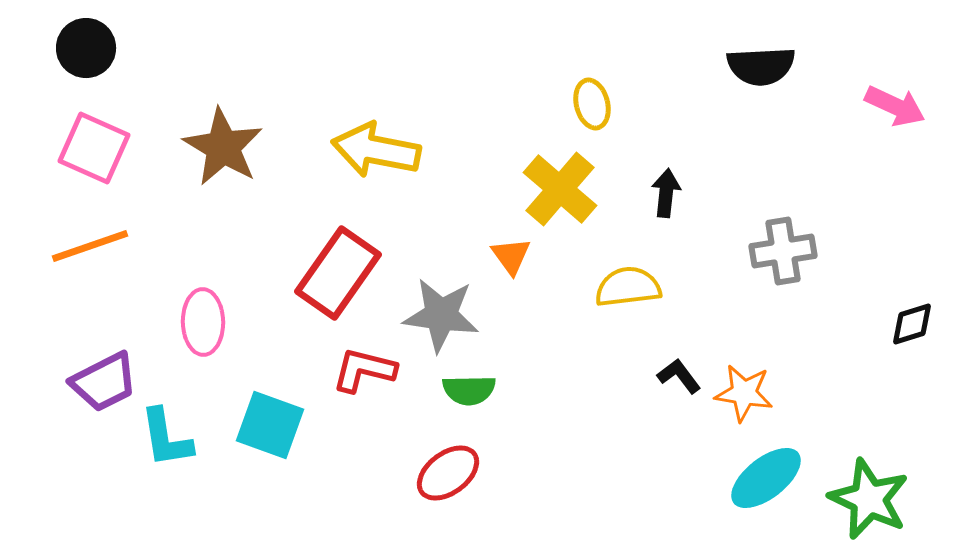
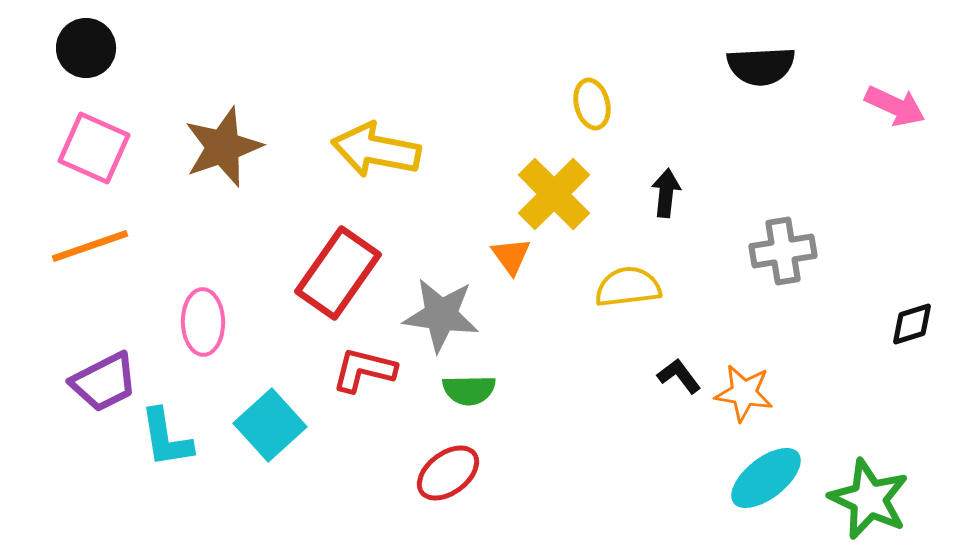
brown star: rotated 22 degrees clockwise
yellow cross: moved 6 px left, 5 px down; rotated 4 degrees clockwise
cyan square: rotated 28 degrees clockwise
